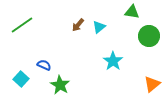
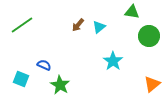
cyan square: rotated 21 degrees counterclockwise
